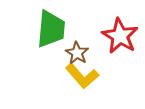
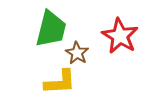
green trapezoid: rotated 9 degrees clockwise
yellow L-shape: moved 22 px left, 6 px down; rotated 52 degrees counterclockwise
